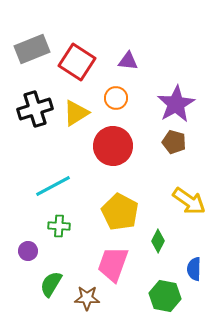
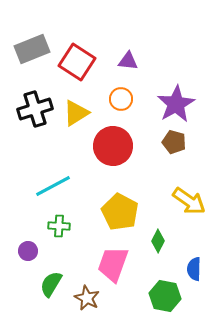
orange circle: moved 5 px right, 1 px down
brown star: rotated 25 degrees clockwise
